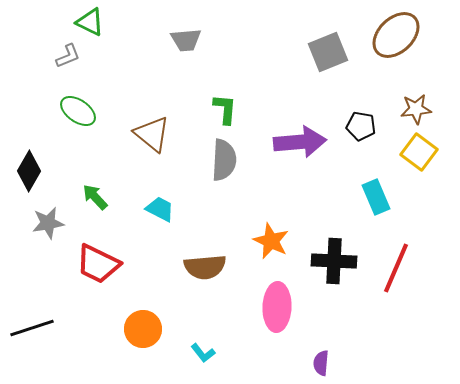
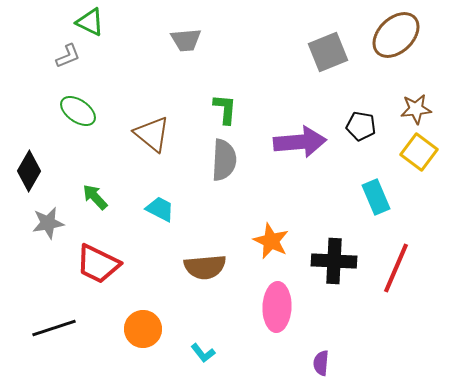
black line: moved 22 px right
